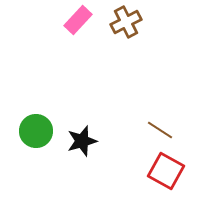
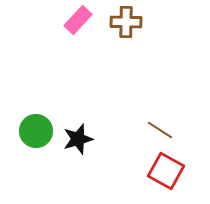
brown cross: rotated 28 degrees clockwise
black star: moved 4 px left, 2 px up
